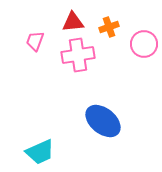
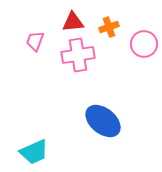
cyan trapezoid: moved 6 px left
